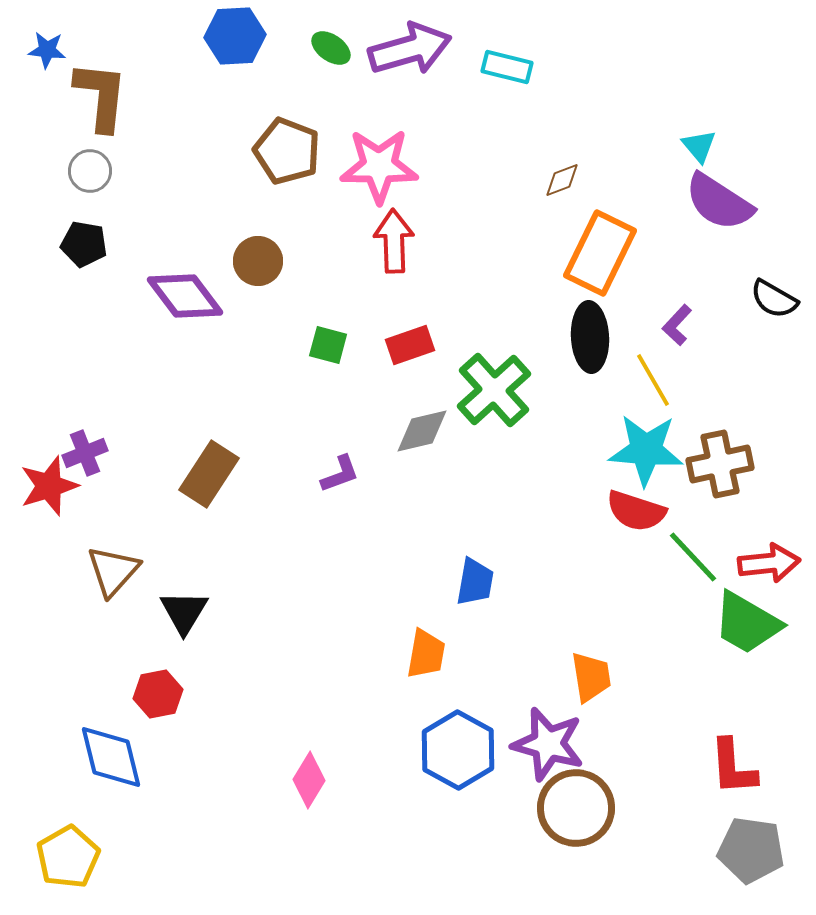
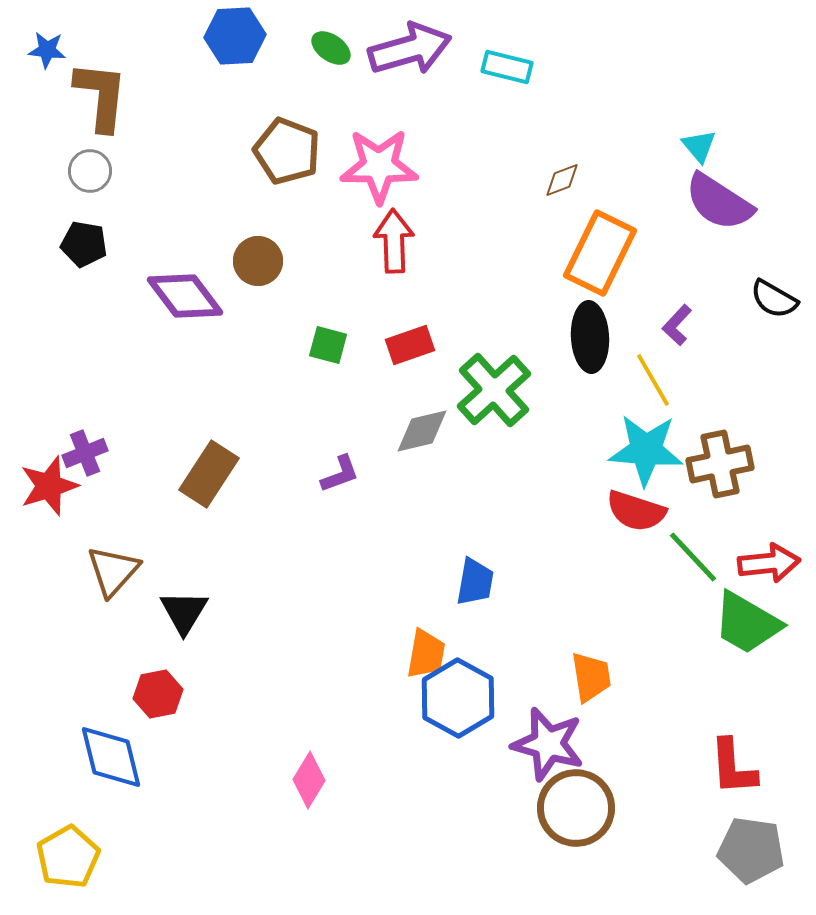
blue hexagon at (458, 750): moved 52 px up
